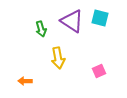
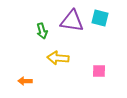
purple triangle: rotated 25 degrees counterclockwise
green arrow: moved 1 px right, 2 px down
yellow arrow: rotated 105 degrees clockwise
pink square: rotated 24 degrees clockwise
